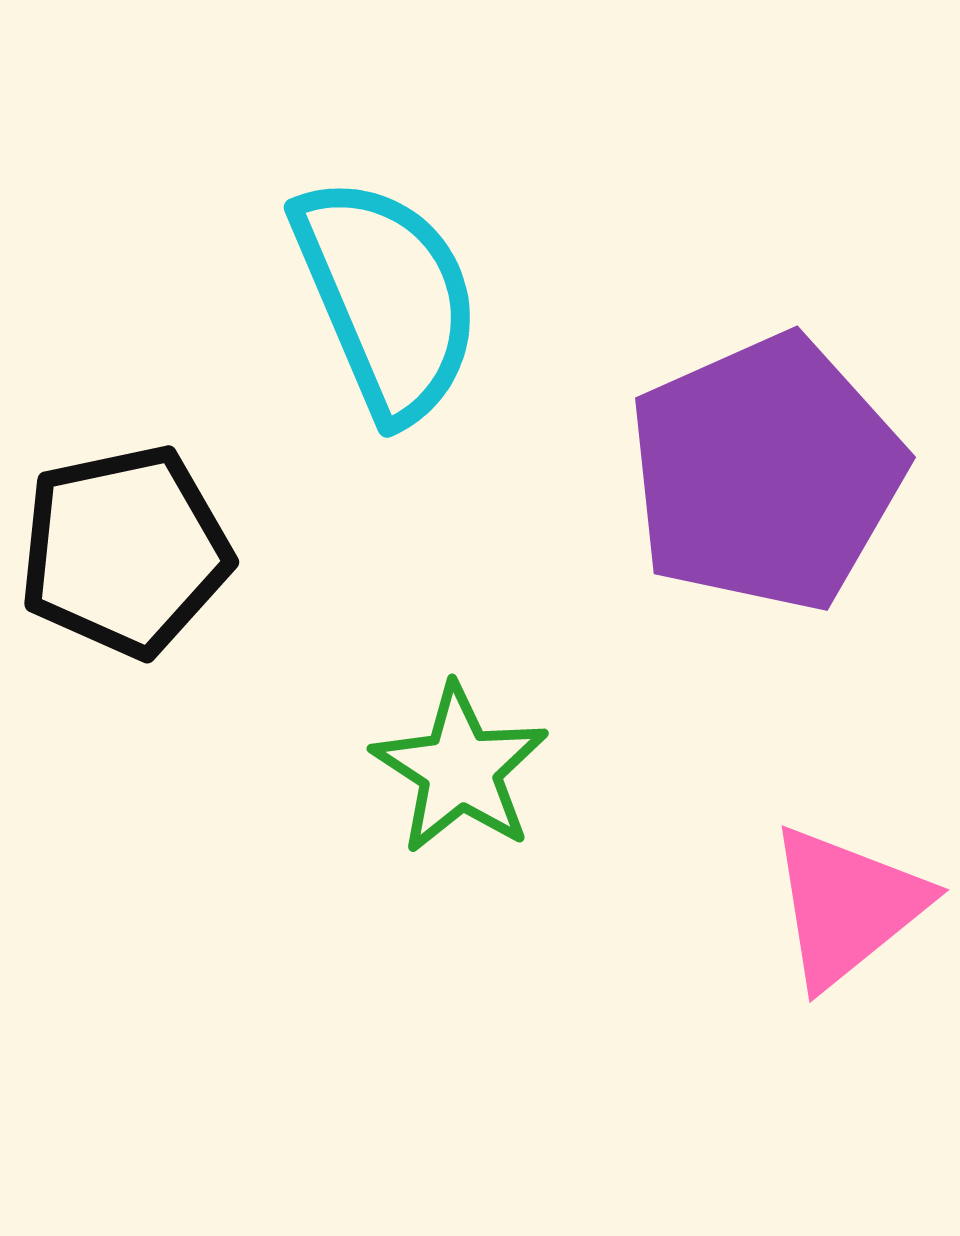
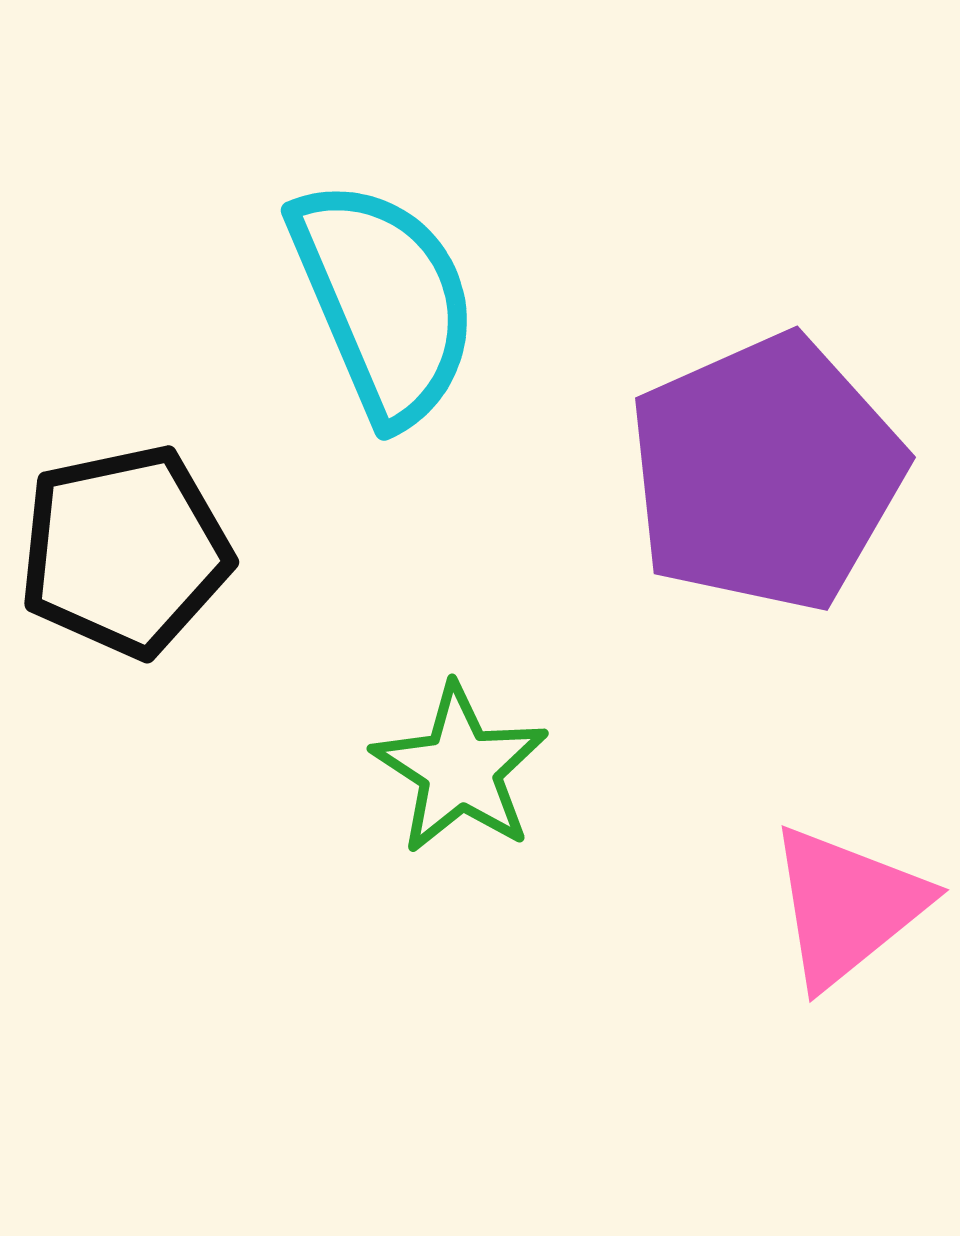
cyan semicircle: moved 3 px left, 3 px down
